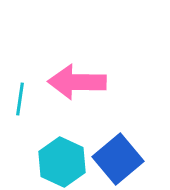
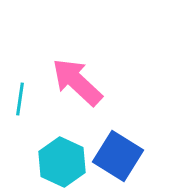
pink arrow: rotated 42 degrees clockwise
blue square: moved 3 px up; rotated 18 degrees counterclockwise
